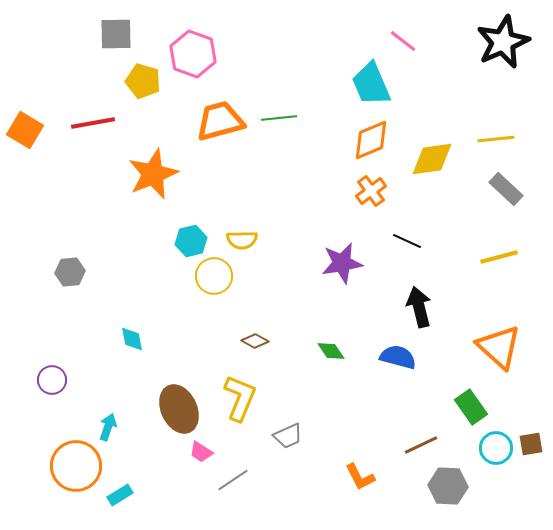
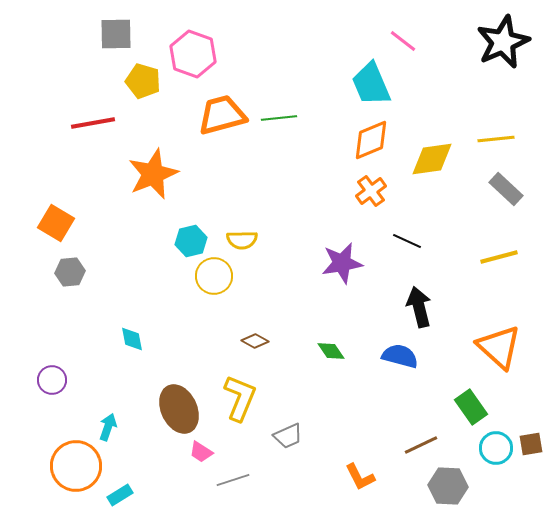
orange trapezoid at (220, 121): moved 2 px right, 6 px up
orange square at (25, 130): moved 31 px right, 93 px down
blue semicircle at (398, 357): moved 2 px right, 1 px up
gray line at (233, 480): rotated 16 degrees clockwise
